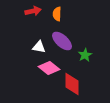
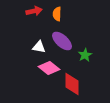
red arrow: moved 1 px right
